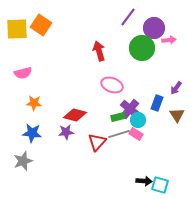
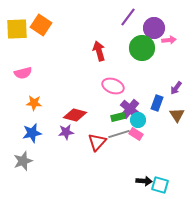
pink ellipse: moved 1 px right, 1 px down
blue star: rotated 18 degrees counterclockwise
